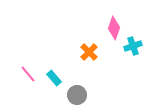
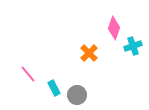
orange cross: moved 1 px down
cyan rectangle: moved 10 px down; rotated 14 degrees clockwise
